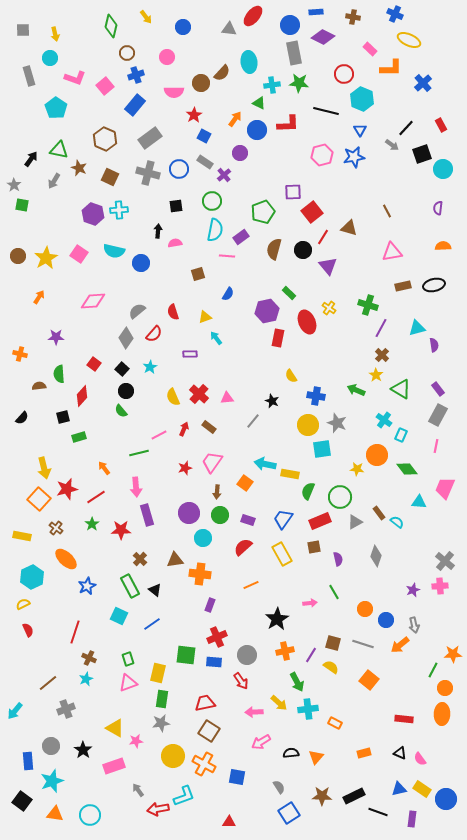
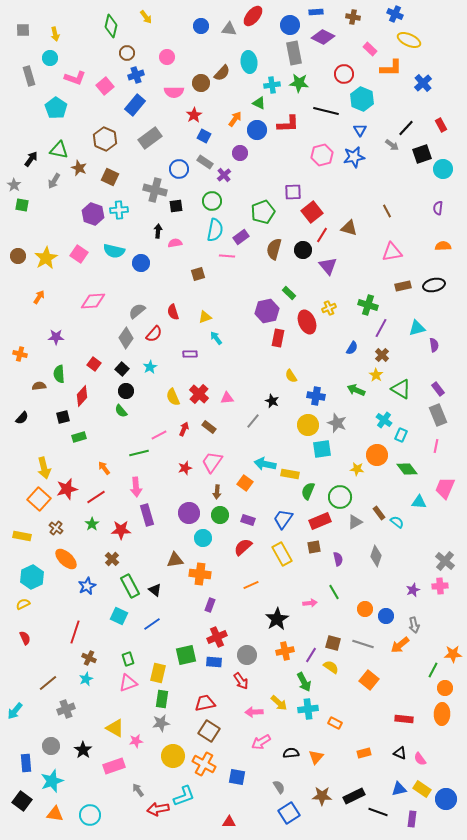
blue circle at (183, 27): moved 18 px right, 1 px up
gray cross at (148, 173): moved 7 px right, 17 px down
red line at (323, 237): moved 1 px left, 2 px up
blue semicircle at (228, 294): moved 124 px right, 54 px down
yellow cross at (329, 308): rotated 32 degrees clockwise
gray rectangle at (438, 415): rotated 50 degrees counterclockwise
brown cross at (140, 559): moved 28 px left
blue circle at (386, 620): moved 4 px up
red semicircle at (28, 630): moved 3 px left, 8 px down
green square at (186, 655): rotated 20 degrees counterclockwise
green arrow at (297, 682): moved 7 px right
blue rectangle at (28, 761): moved 2 px left, 2 px down
